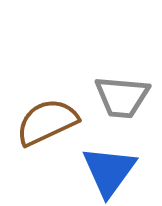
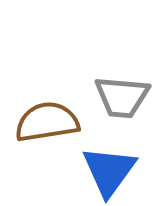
brown semicircle: rotated 16 degrees clockwise
